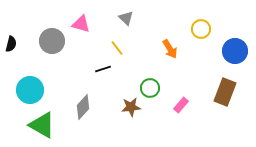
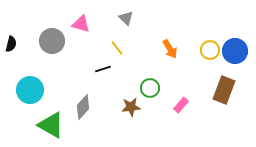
yellow circle: moved 9 px right, 21 px down
brown rectangle: moved 1 px left, 2 px up
green triangle: moved 9 px right
